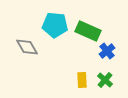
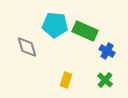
green rectangle: moved 3 px left
gray diamond: rotated 15 degrees clockwise
blue cross: rotated 21 degrees counterclockwise
yellow rectangle: moved 16 px left; rotated 21 degrees clockwise
